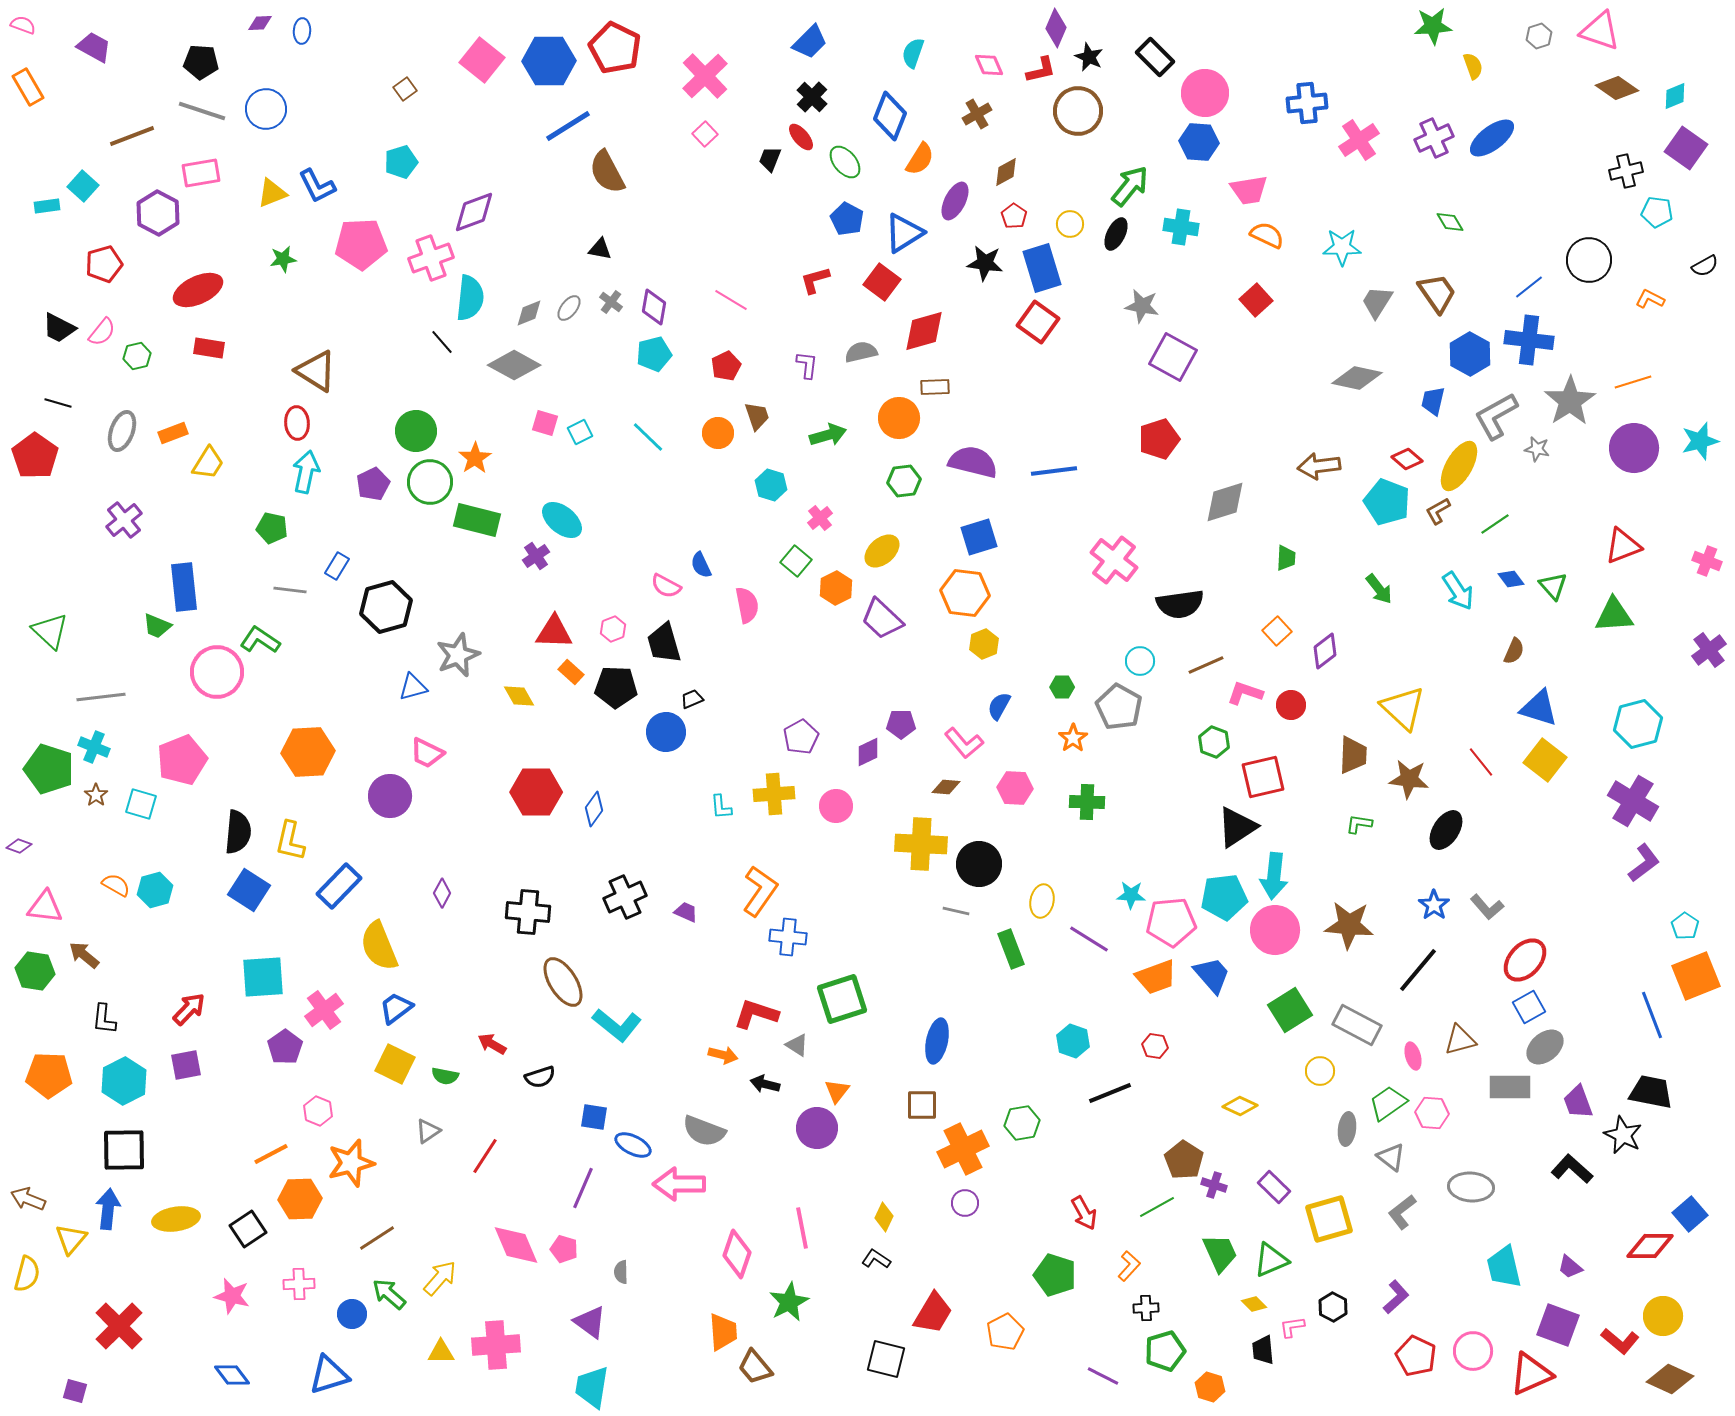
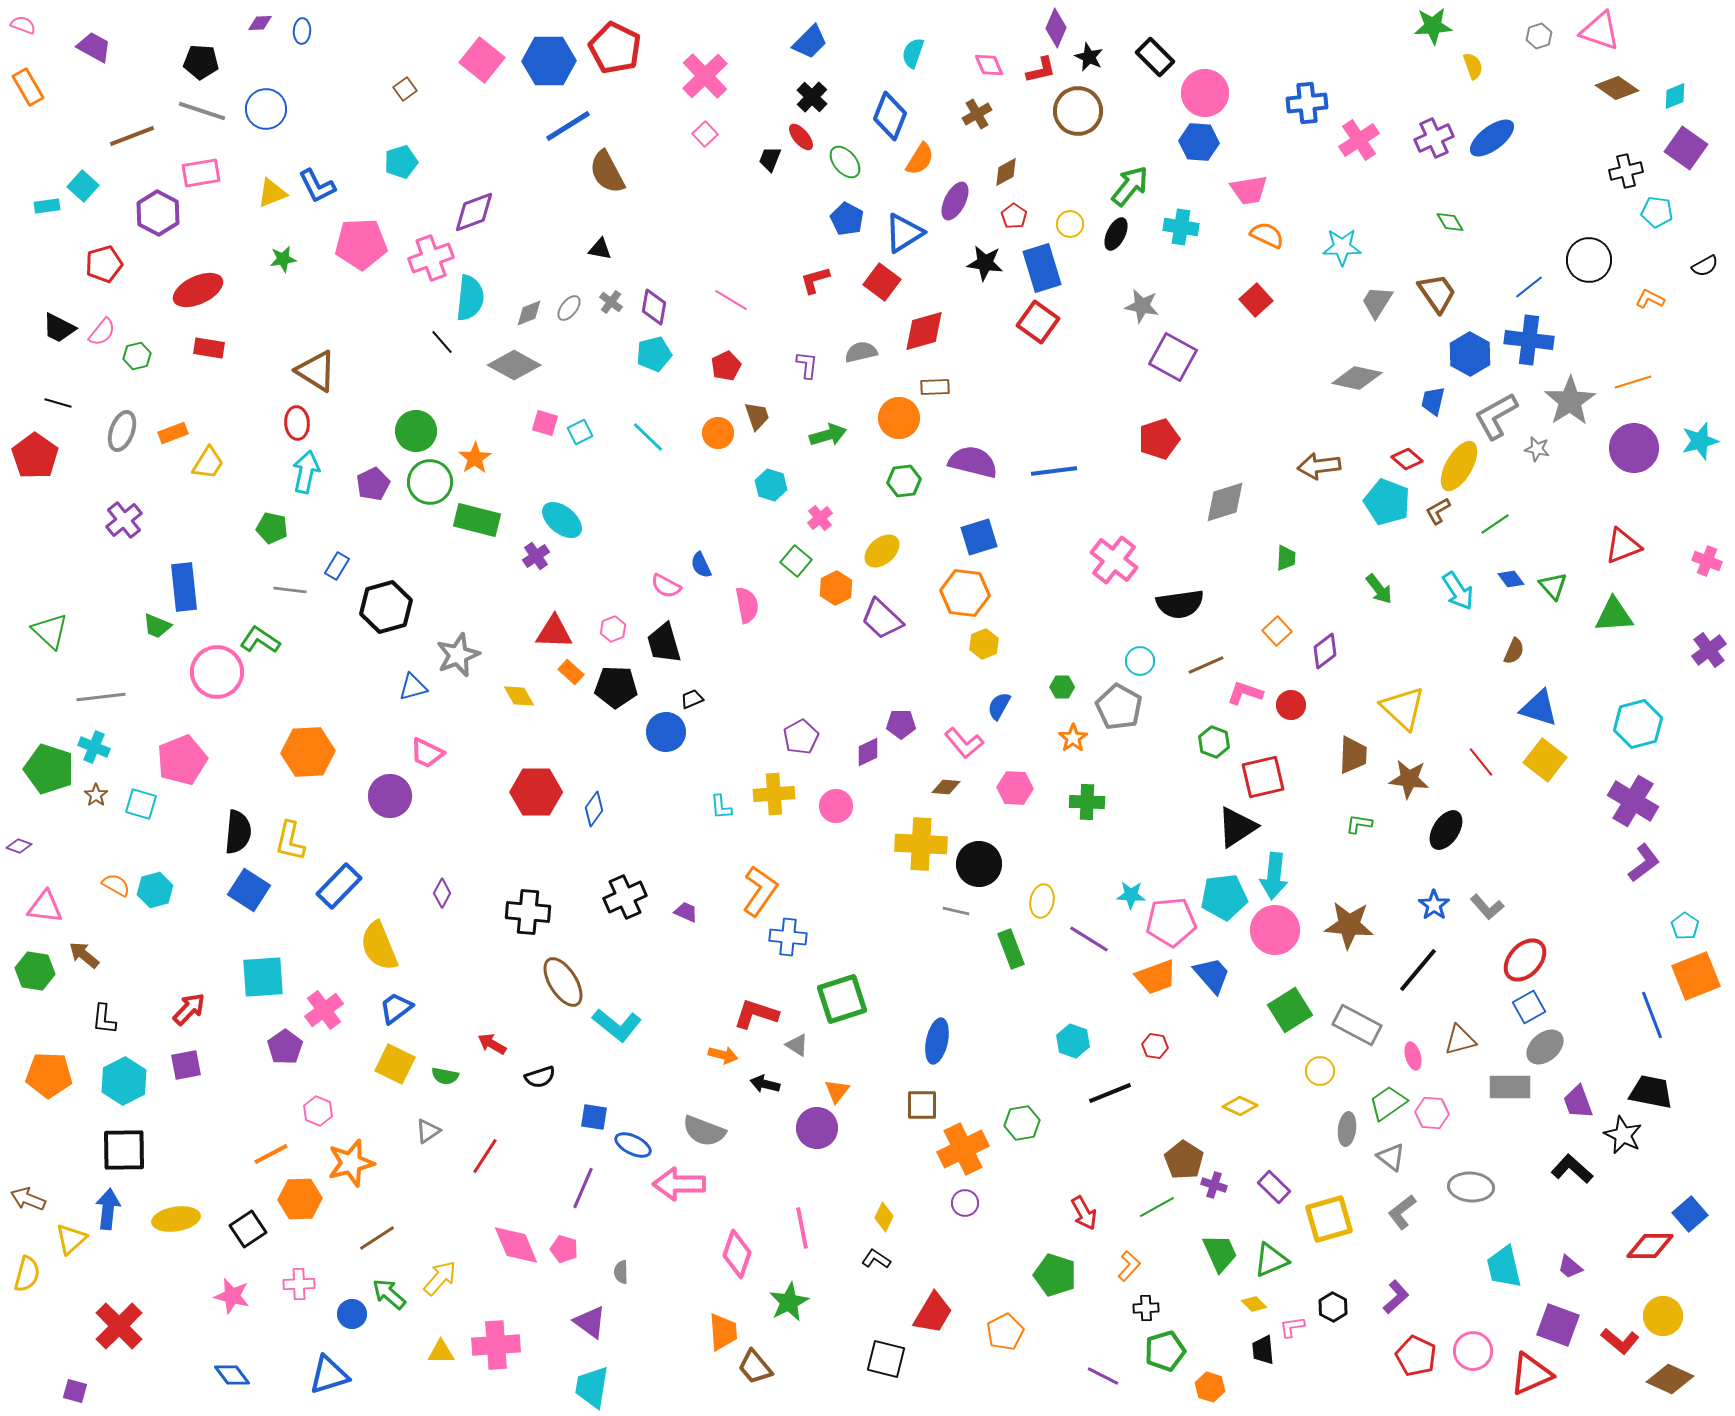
yellow triangle at (71, 1239): rotated 8 degrees clockwise
